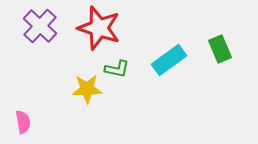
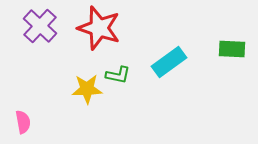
green rectangle: moved 12 px right; rotated 64 degrees counterclockwise
cyan rectangle: moved 2 px down
green L-shape: moved 1 px right, 6 px down
